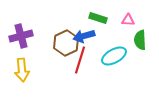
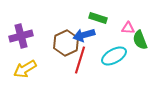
pink triangle: moved 8 px down
blue arrow: moved 1 px up
green semicircle: rotated 18 degrees counterclockwise
yellow arrow: moved 3 px right, 1 px up; rotated 65 degrees clockwise
